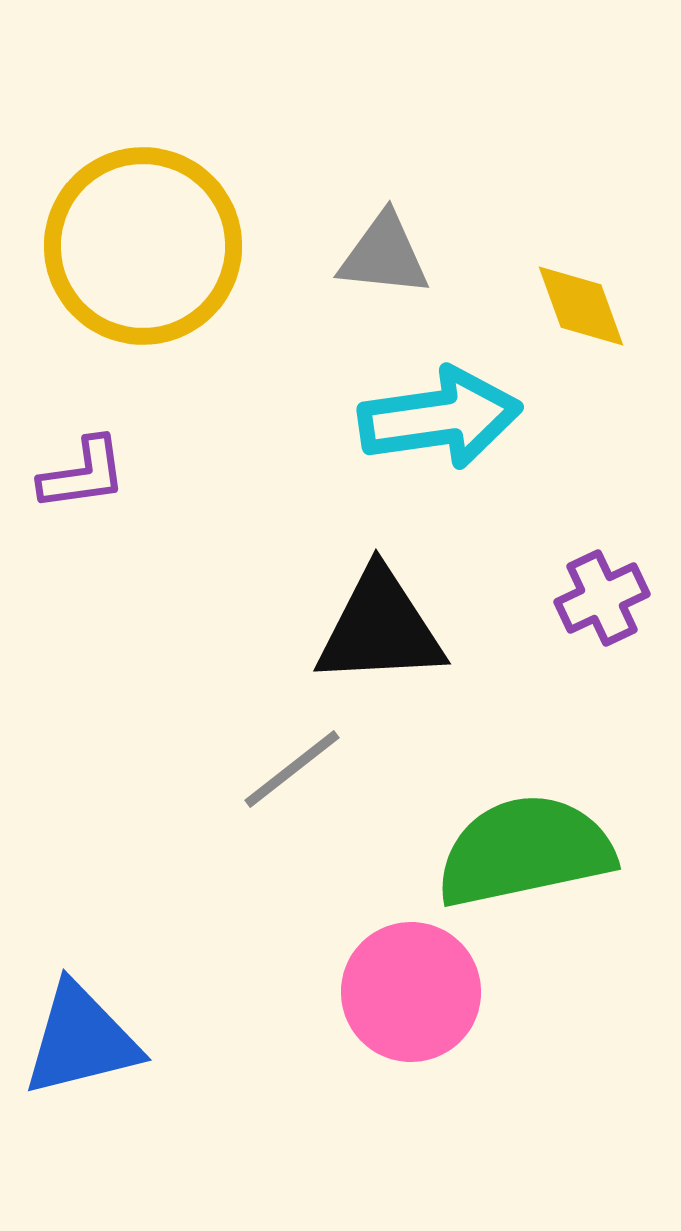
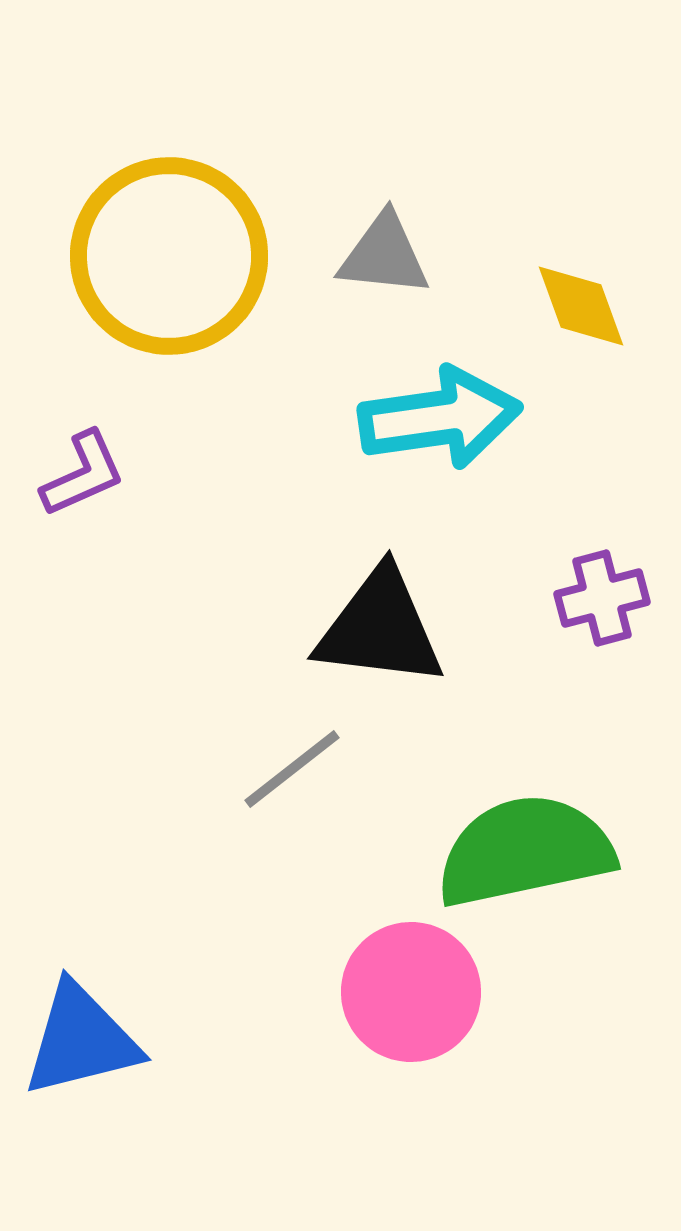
yellow circle: moved 26 px right, 10 px down
purple L-shape: rotated 16 degrees counterclockwise
purple cross: rotated 10 degrees clockwise
black triangle: rotated 10 degrees clockwise
